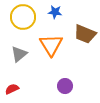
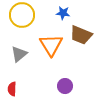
blue star: moved 8 px right, 1 px down
yellow circle: moved 1 px left, 2 px up
brown trapezoid: moved 4 px left, 1 px down
red semicircle: rotated 64 degrees counterclockwise
